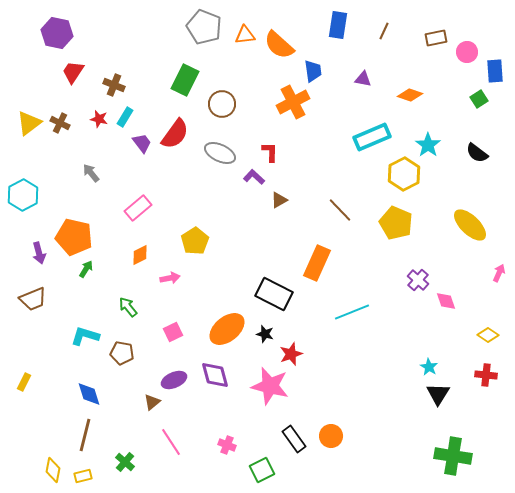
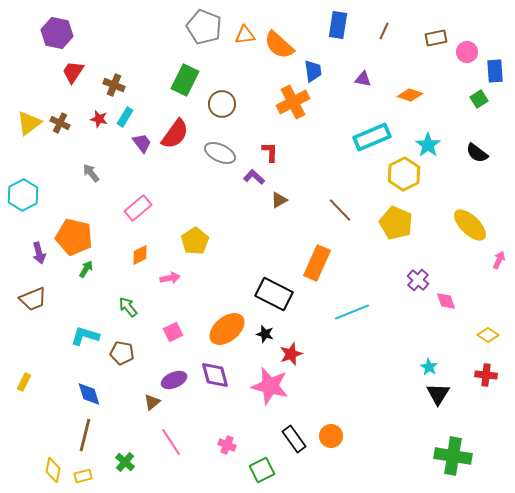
pink arrow at (499, 273): moved 13 px up
